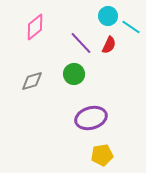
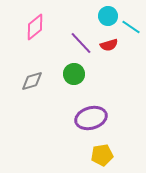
red semicircle: rotated 48 degrees clockwise
